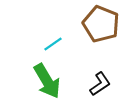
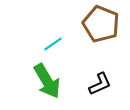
black L-shape: rotated 10 degrees clockwise
